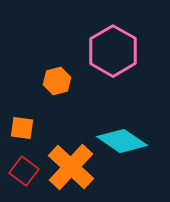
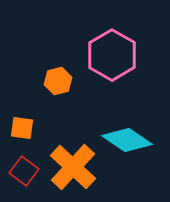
pink hexagon: moved 1 px left, 4 px down
orange hexagon: moved 1 px right
cyan diamond: moved 5 px right, 1 px up
orange cross: moved 2 px right
